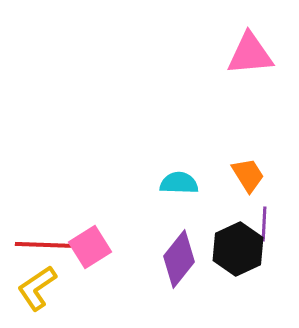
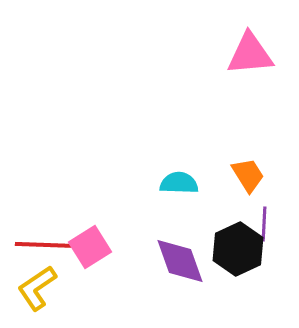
purple diamond: moved 1 px right, 2 px down; rotated 58 degrees counterclockwise
